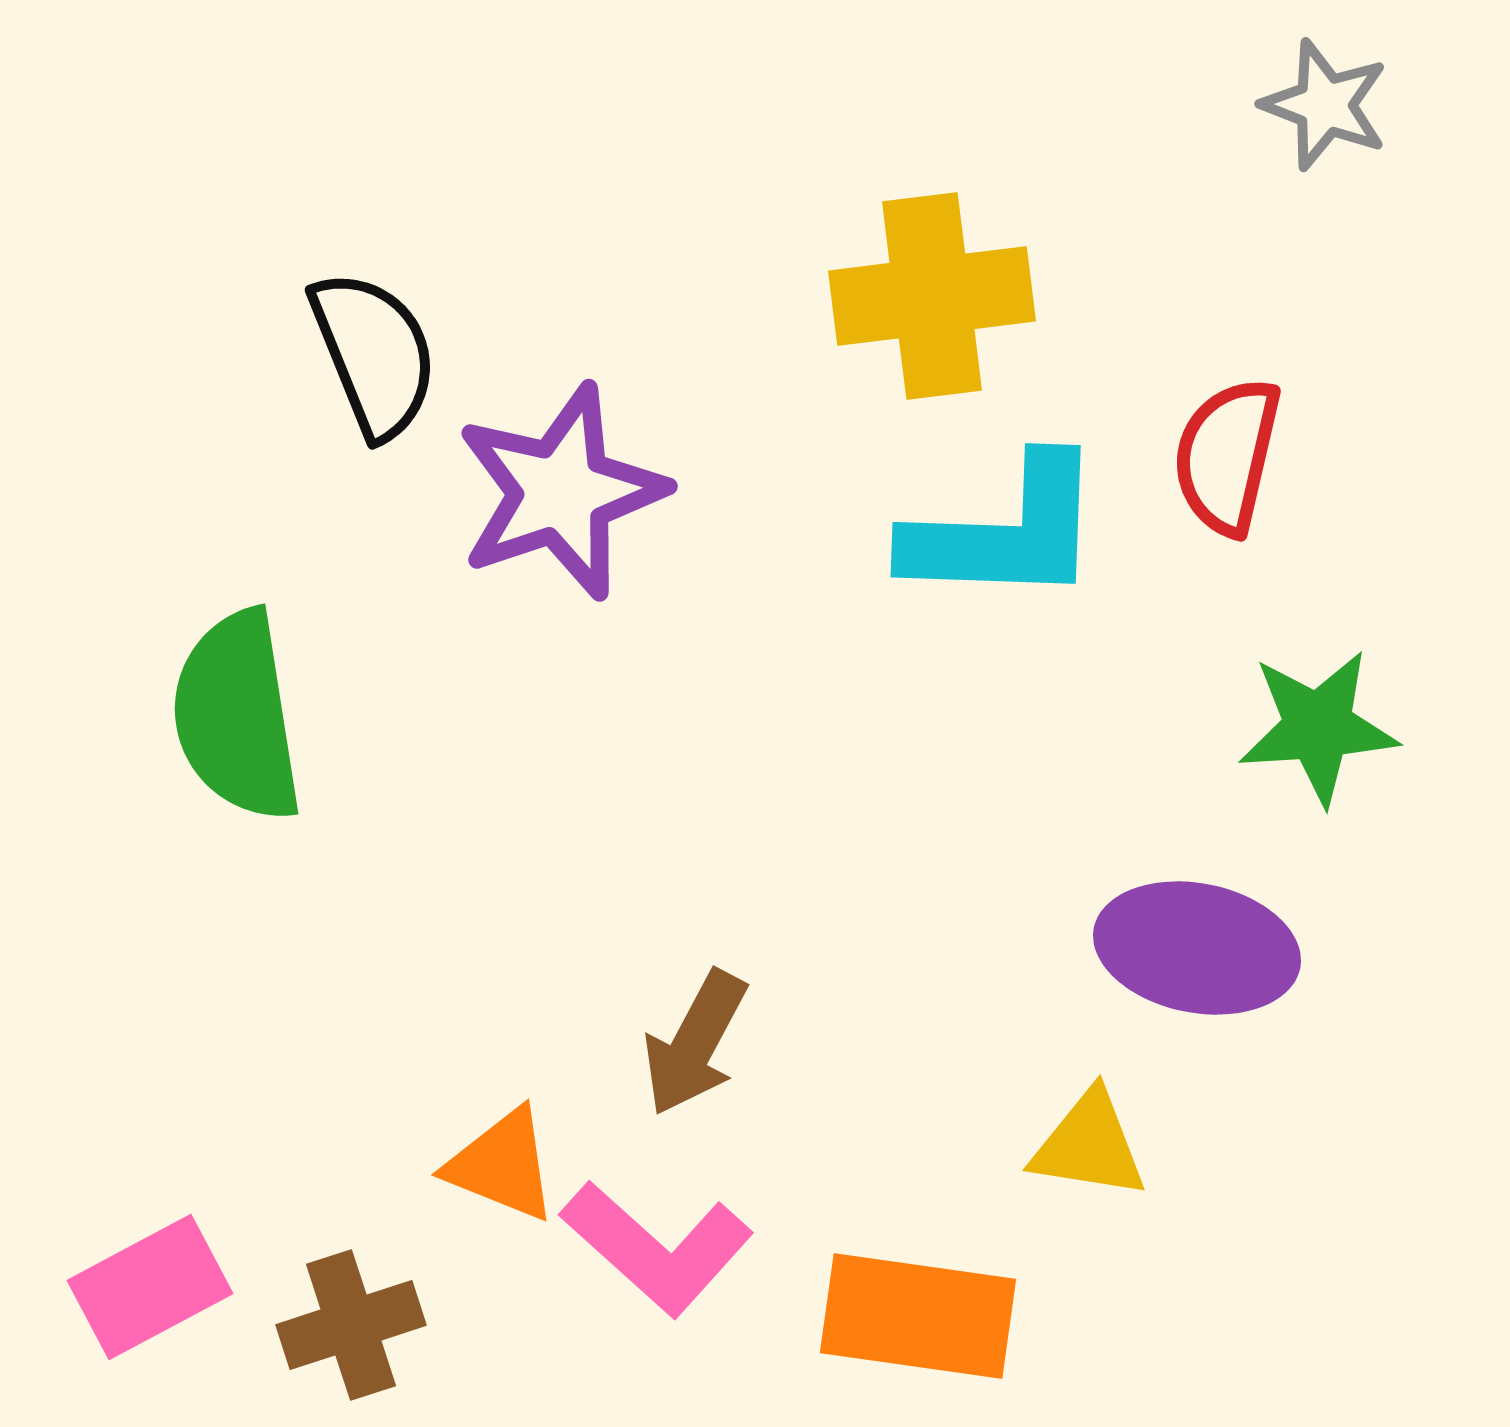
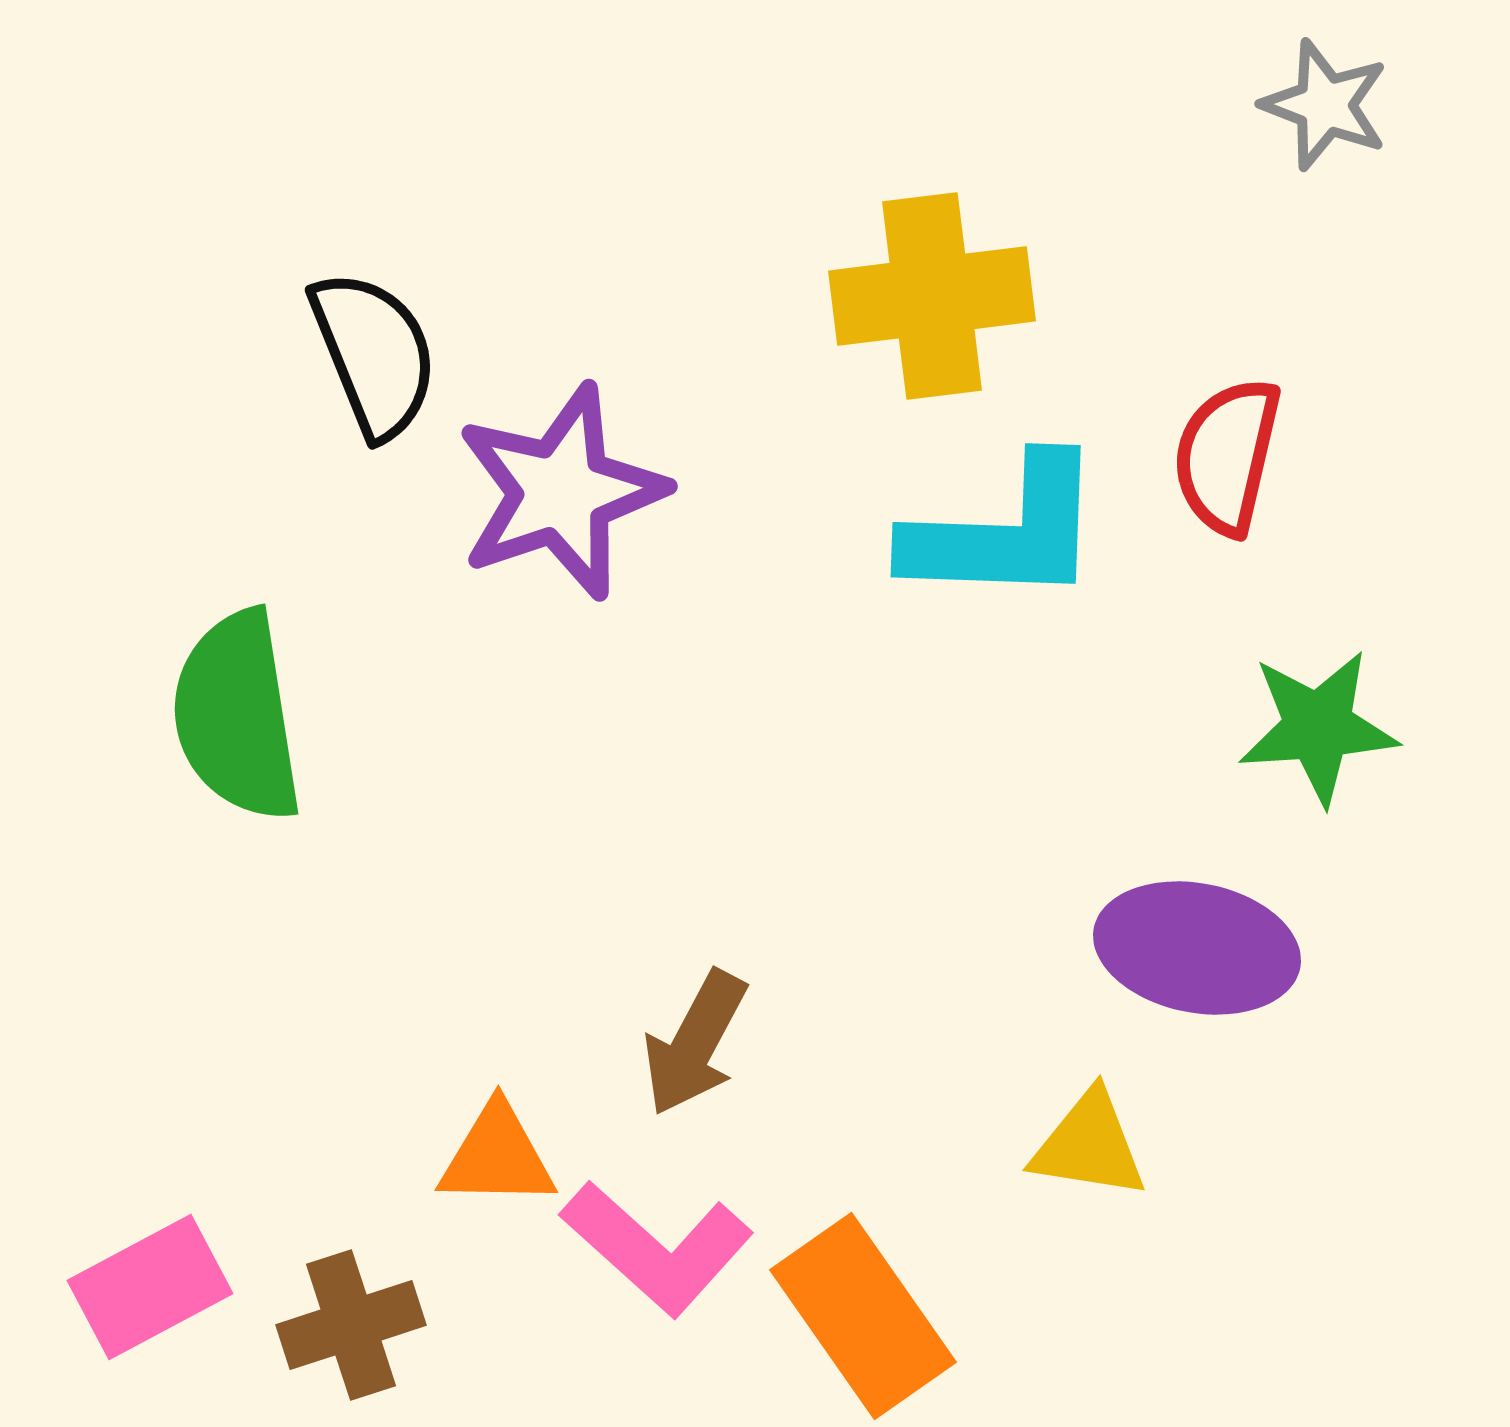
orange triangle: moved 5 px left, 9 px up; rotated 21 degrees counterclockwise
orange rectangle: moved 55 px left; rotated 47 degrees clockwise
